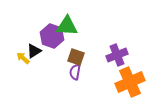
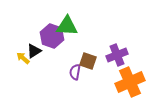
brown square: moved 12 px right, 4 px down
